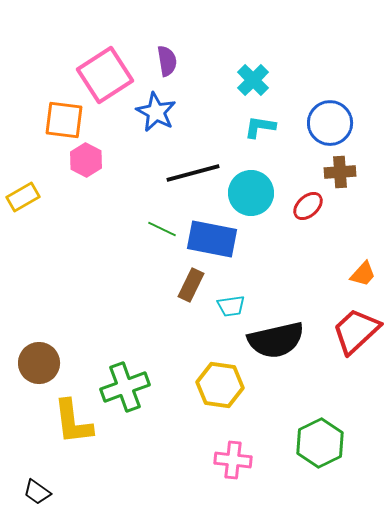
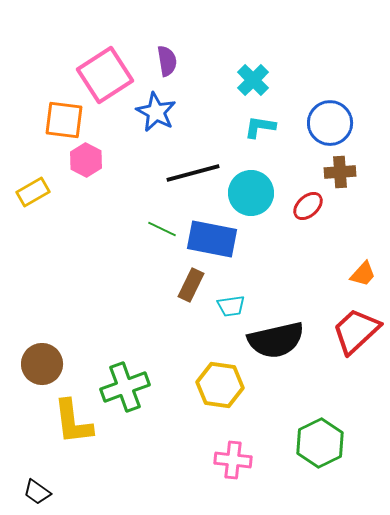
yellow rectangle: moved 10 px right, 5 px up
brown circle: moved 3 px right, 1 px down
